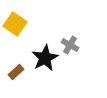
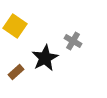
yellow square: moved 2 px down
gray cross: moved 3 px right, 4 px up
